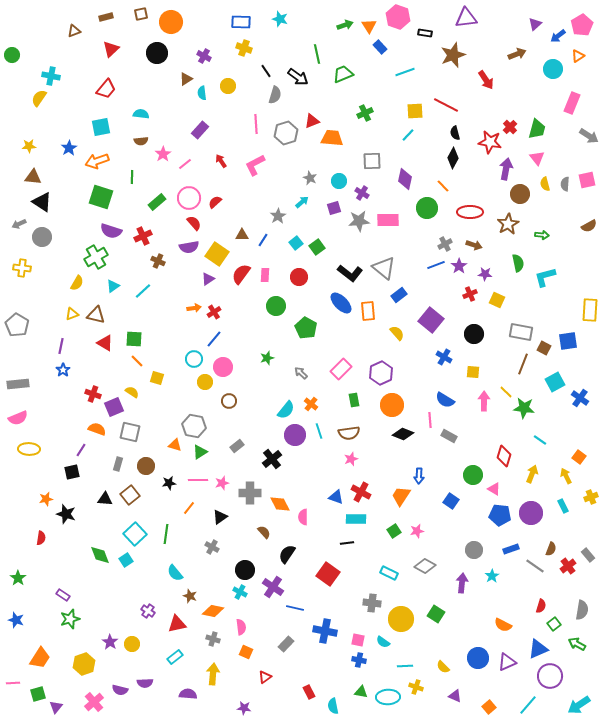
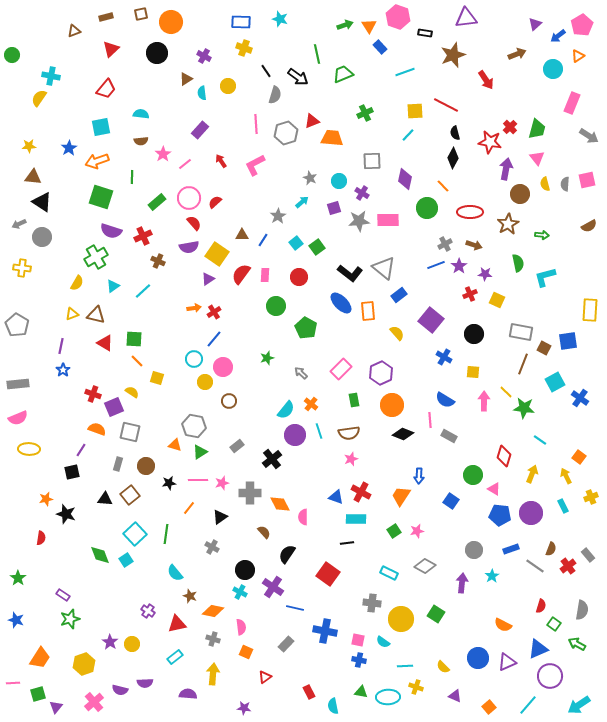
green square at (554, 624): rotated 16 degrees counterclockwise
